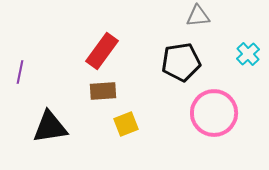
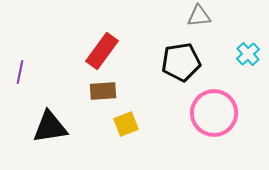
gray triangle: moved 1 px right
